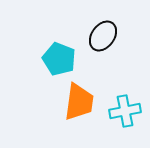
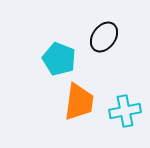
black ellipse: moved 1 px right, 1 px down
